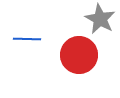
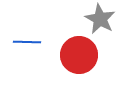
blue line: moved 3 px down
